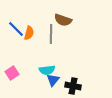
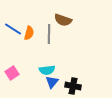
blue line: moved 3 px left; rotated 12 degrees counterclockwise
gray line: moved 2 px left
blue triangle: moved 1 px left, 2 px down
